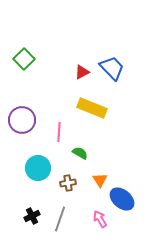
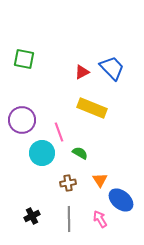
green square: rotated 35 degrees counterclockwise
pink line: rotated 24 degrees counterclockwise
cyan circle: moved 4 px right, 15 px up
blue ellipse: moved 1 px left, 1 px down
gray line: moved 9 px right; rotated 20 degrees counterclockwise
